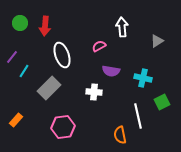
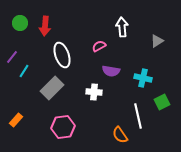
gray rectangle: moved 3 px right
orange semicircle: rotated 24 degrees counterclockwise
